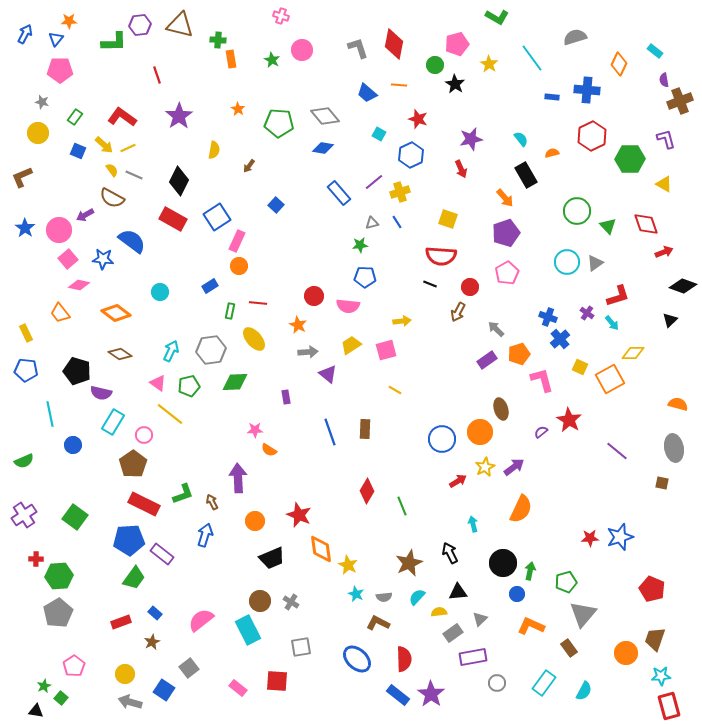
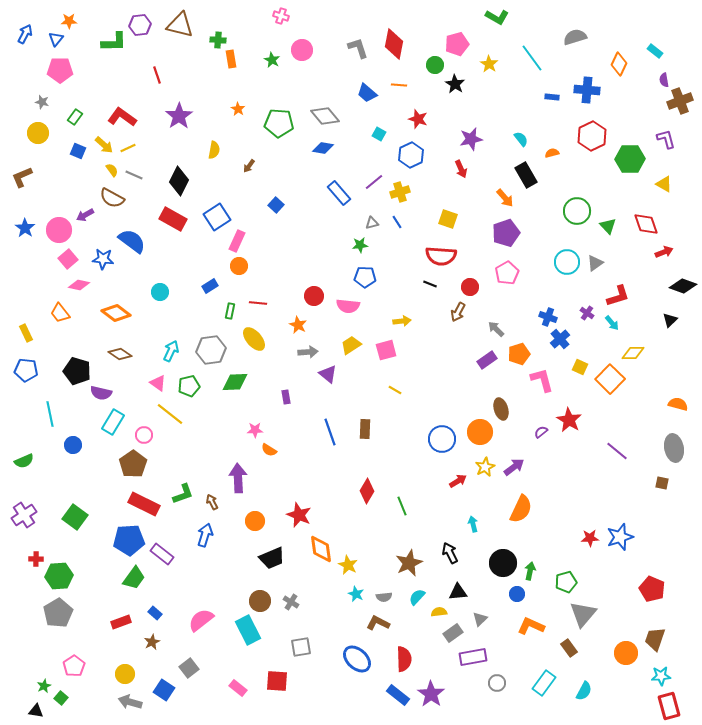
orange square at (610, 379): rotated 16 degrees counterclockwise
